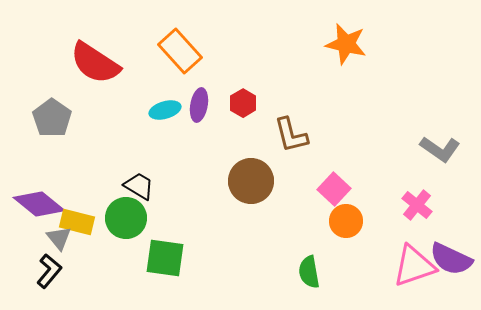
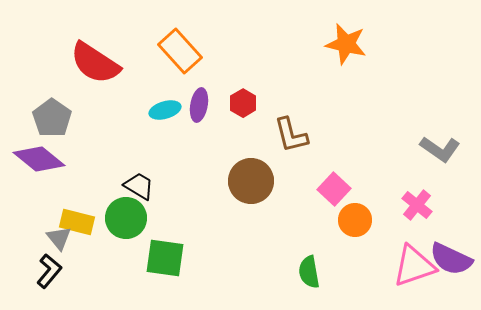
purple diamond: moved 45 px up
orange circle: moved 9 px right, 1 px up
